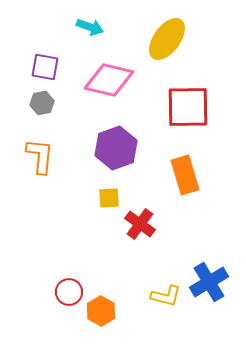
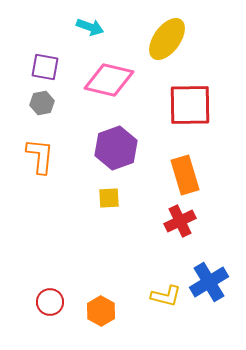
red square: moved 2 px right, 2 px up
red cross: moved 40 px right, 3 px up; rotated 28 degrees clockwise
red circle: moved 19 px left, 10 px down
